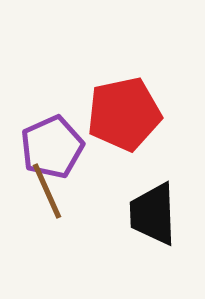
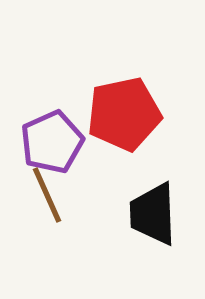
purple pentagon: moved 5 px up
brown line: moved 4 px down
